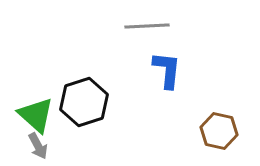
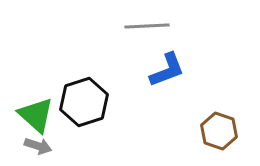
blue L-shape: rotated 63 degrees clockwise
brown hexagon: rotated 6 degrees clockwise
gray arrow: rotated 44 degrees counterclockwise
